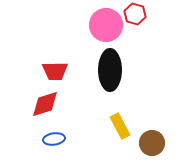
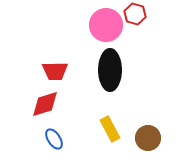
yellow rectangle: moved 10 px left, 3 px down
blue ellipse: rotated 65 degrees clockwise
brown circle: moved 4 px left, 5 px up
